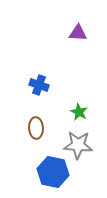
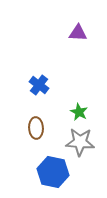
blue cross: rotated 18 degrees clockwise
gray star: moved 2 px right, 3 px up
